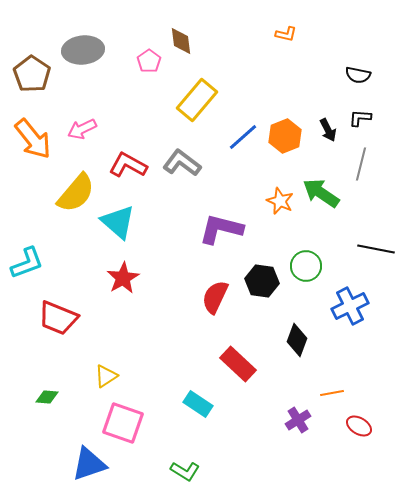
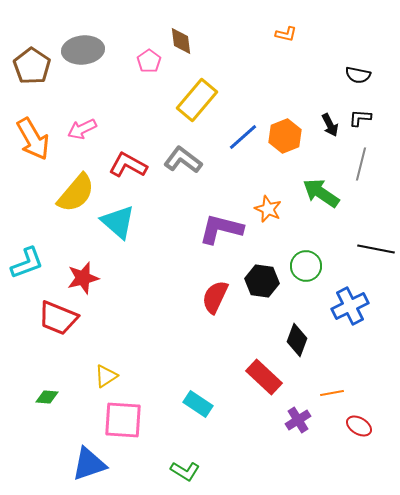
brown pentagon: moved 8 px up
black arrow: moved 2 px right, 5 px up
orange arrow: rotated 9 degrees clockwise
gray L-shape: moved 1 px right, 3 px up
orange star: moved 12 px left, 8 px down
red star: moved 40 px left; rotated 16 degrees clockwise
red rectangle: moved 26 px right, 13 px down
pink square: moved 3 px up; rotated 15 degrees counterclockwise
